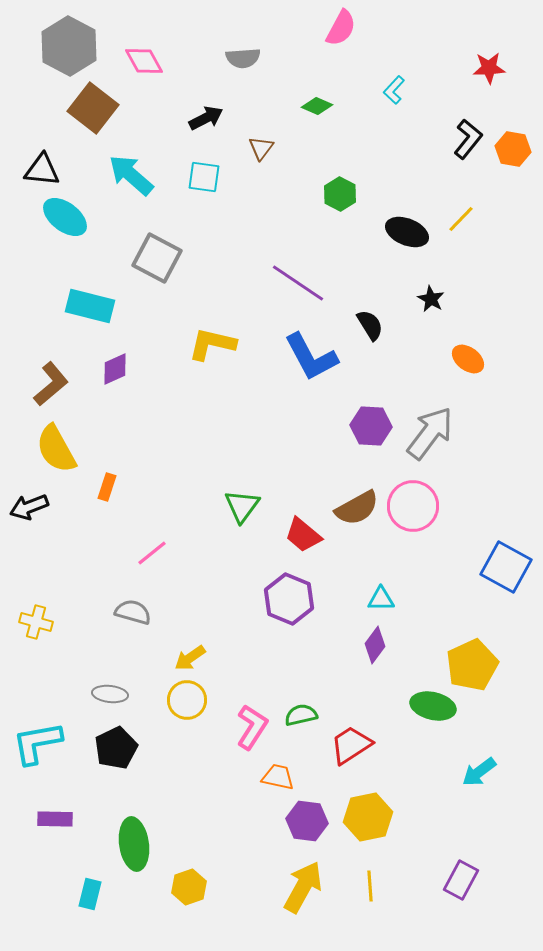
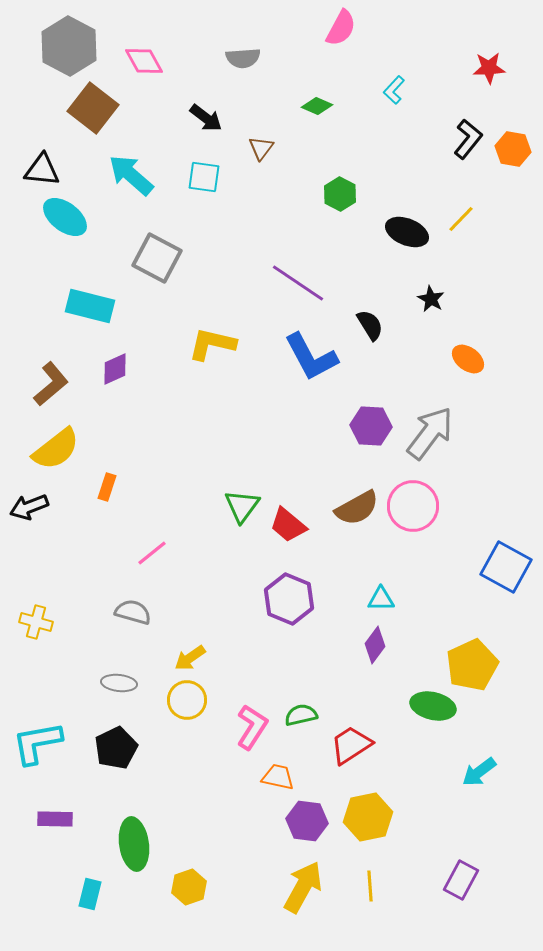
black arrow at (206, 118): rotated 64 degrees clockwise
yellow semicircle at (56, 449): rotated 99 degrees counterclockwise
red trapezoid at (303, 535): moved 15 px left, 10 px up
gray ellipse at (110, 694): moved 9 px right, 11 px up
